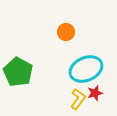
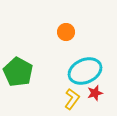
cyan ellipse: moved 1 px left, 2 px down
yellow L-shape: moved 6 px left
